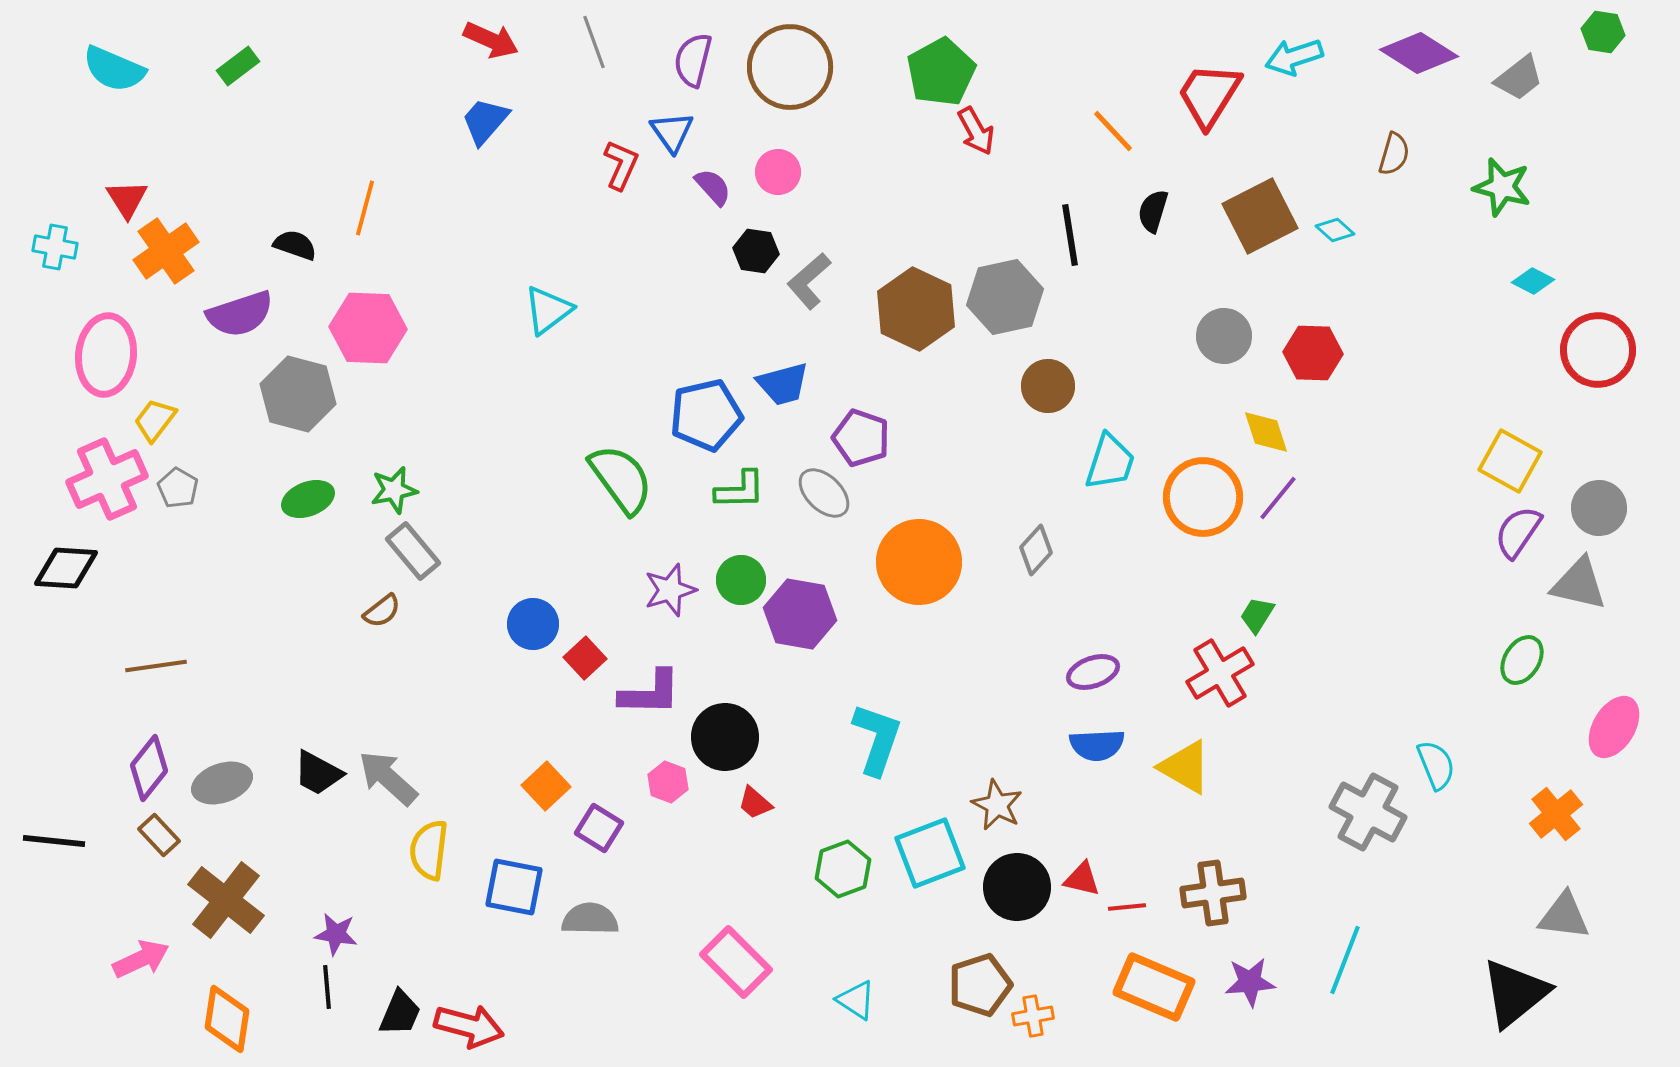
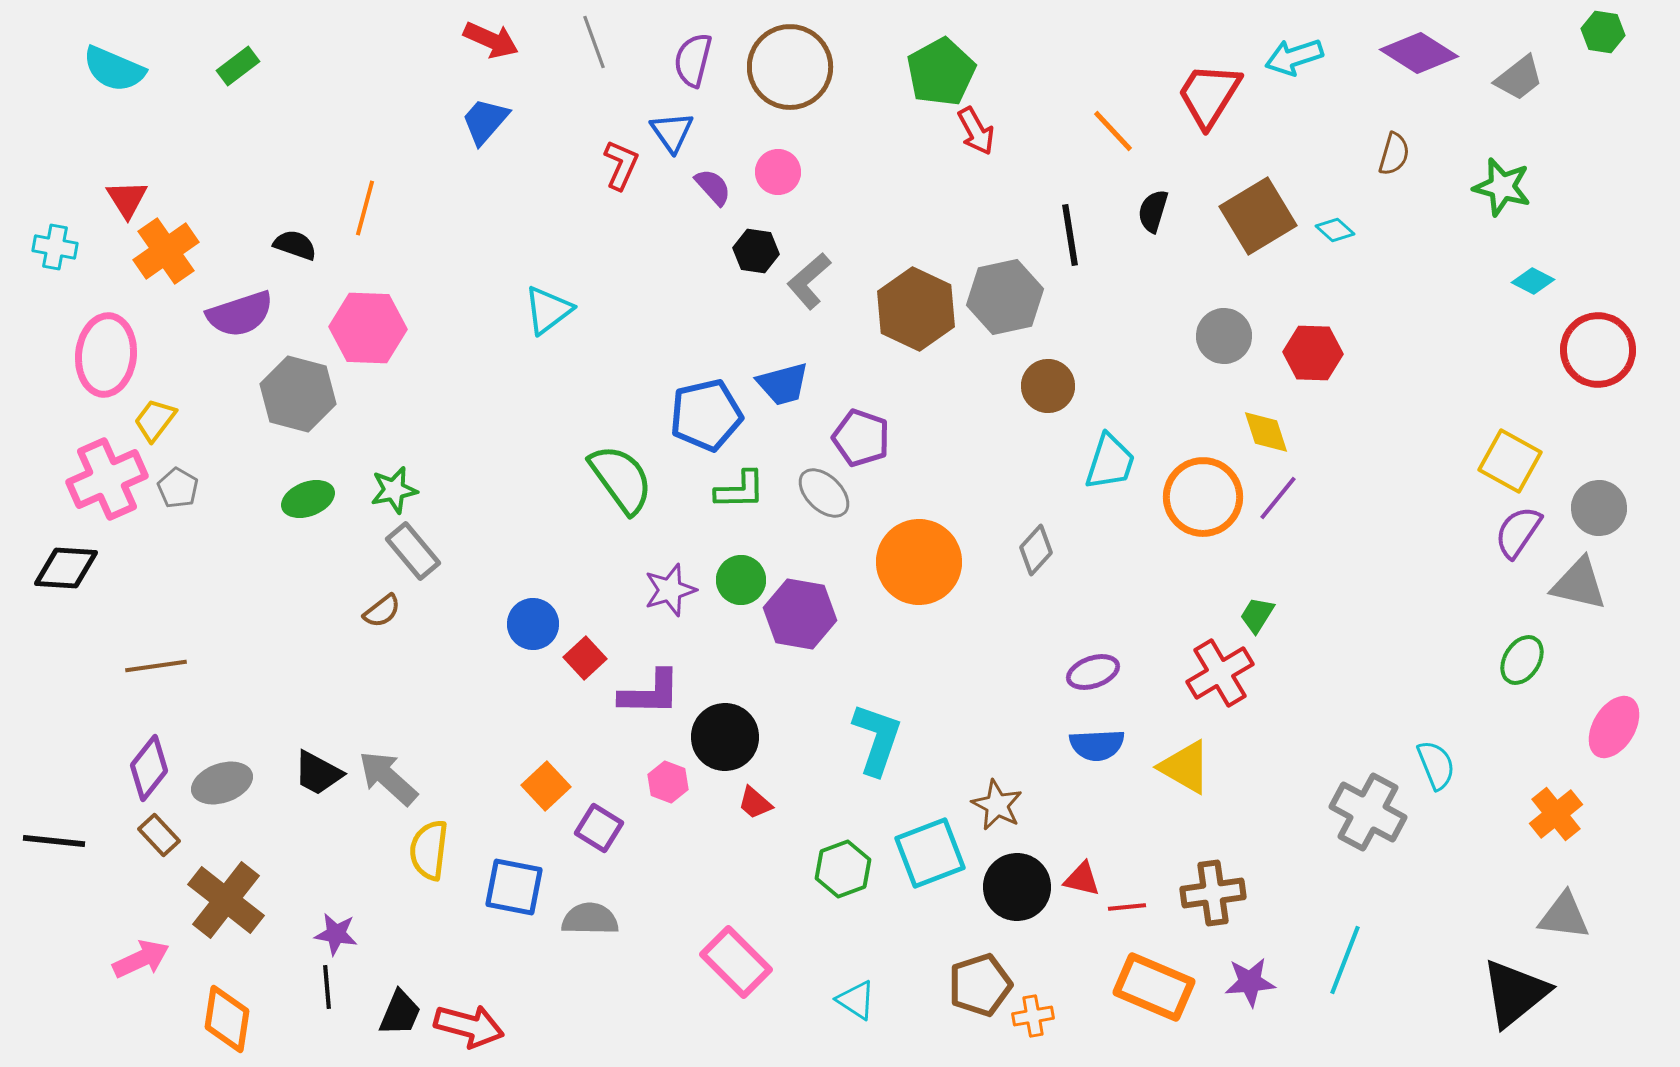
brown square at (1260, 216): moved 2 px left; rotated 4 degrees counterclockwise
